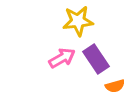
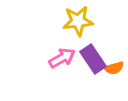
purple rectangle: moved 3 px left
orange semicircle: moved 1 px left, 18 px up
